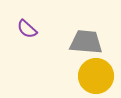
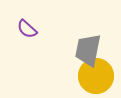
gray trapezoid: moved 2 px right, 8 px down; rotated 84 degrees counterclockwise
